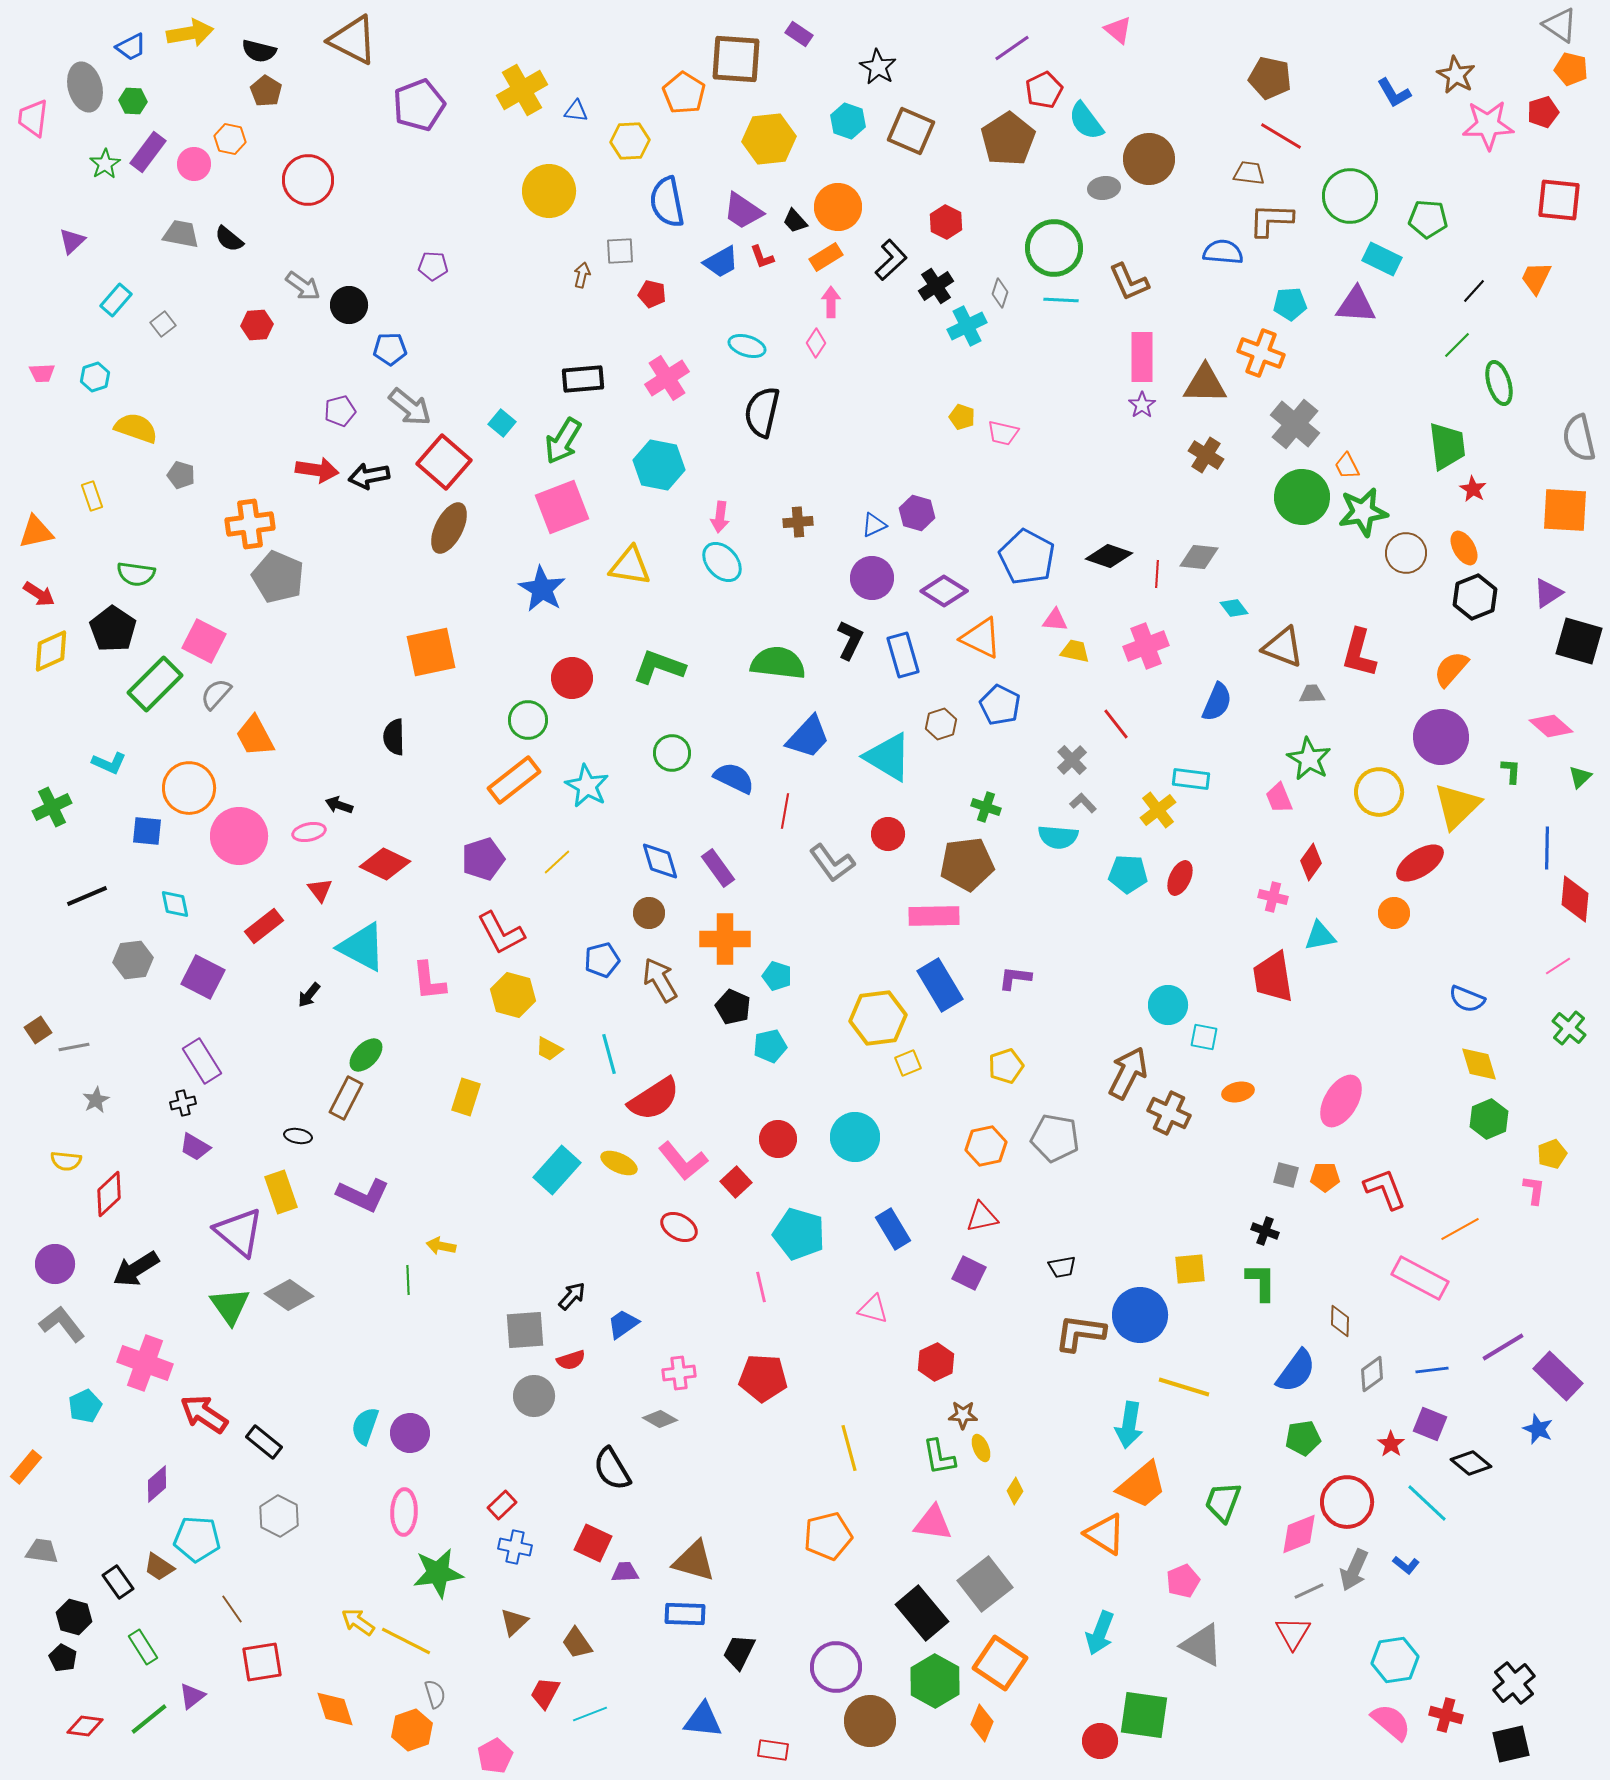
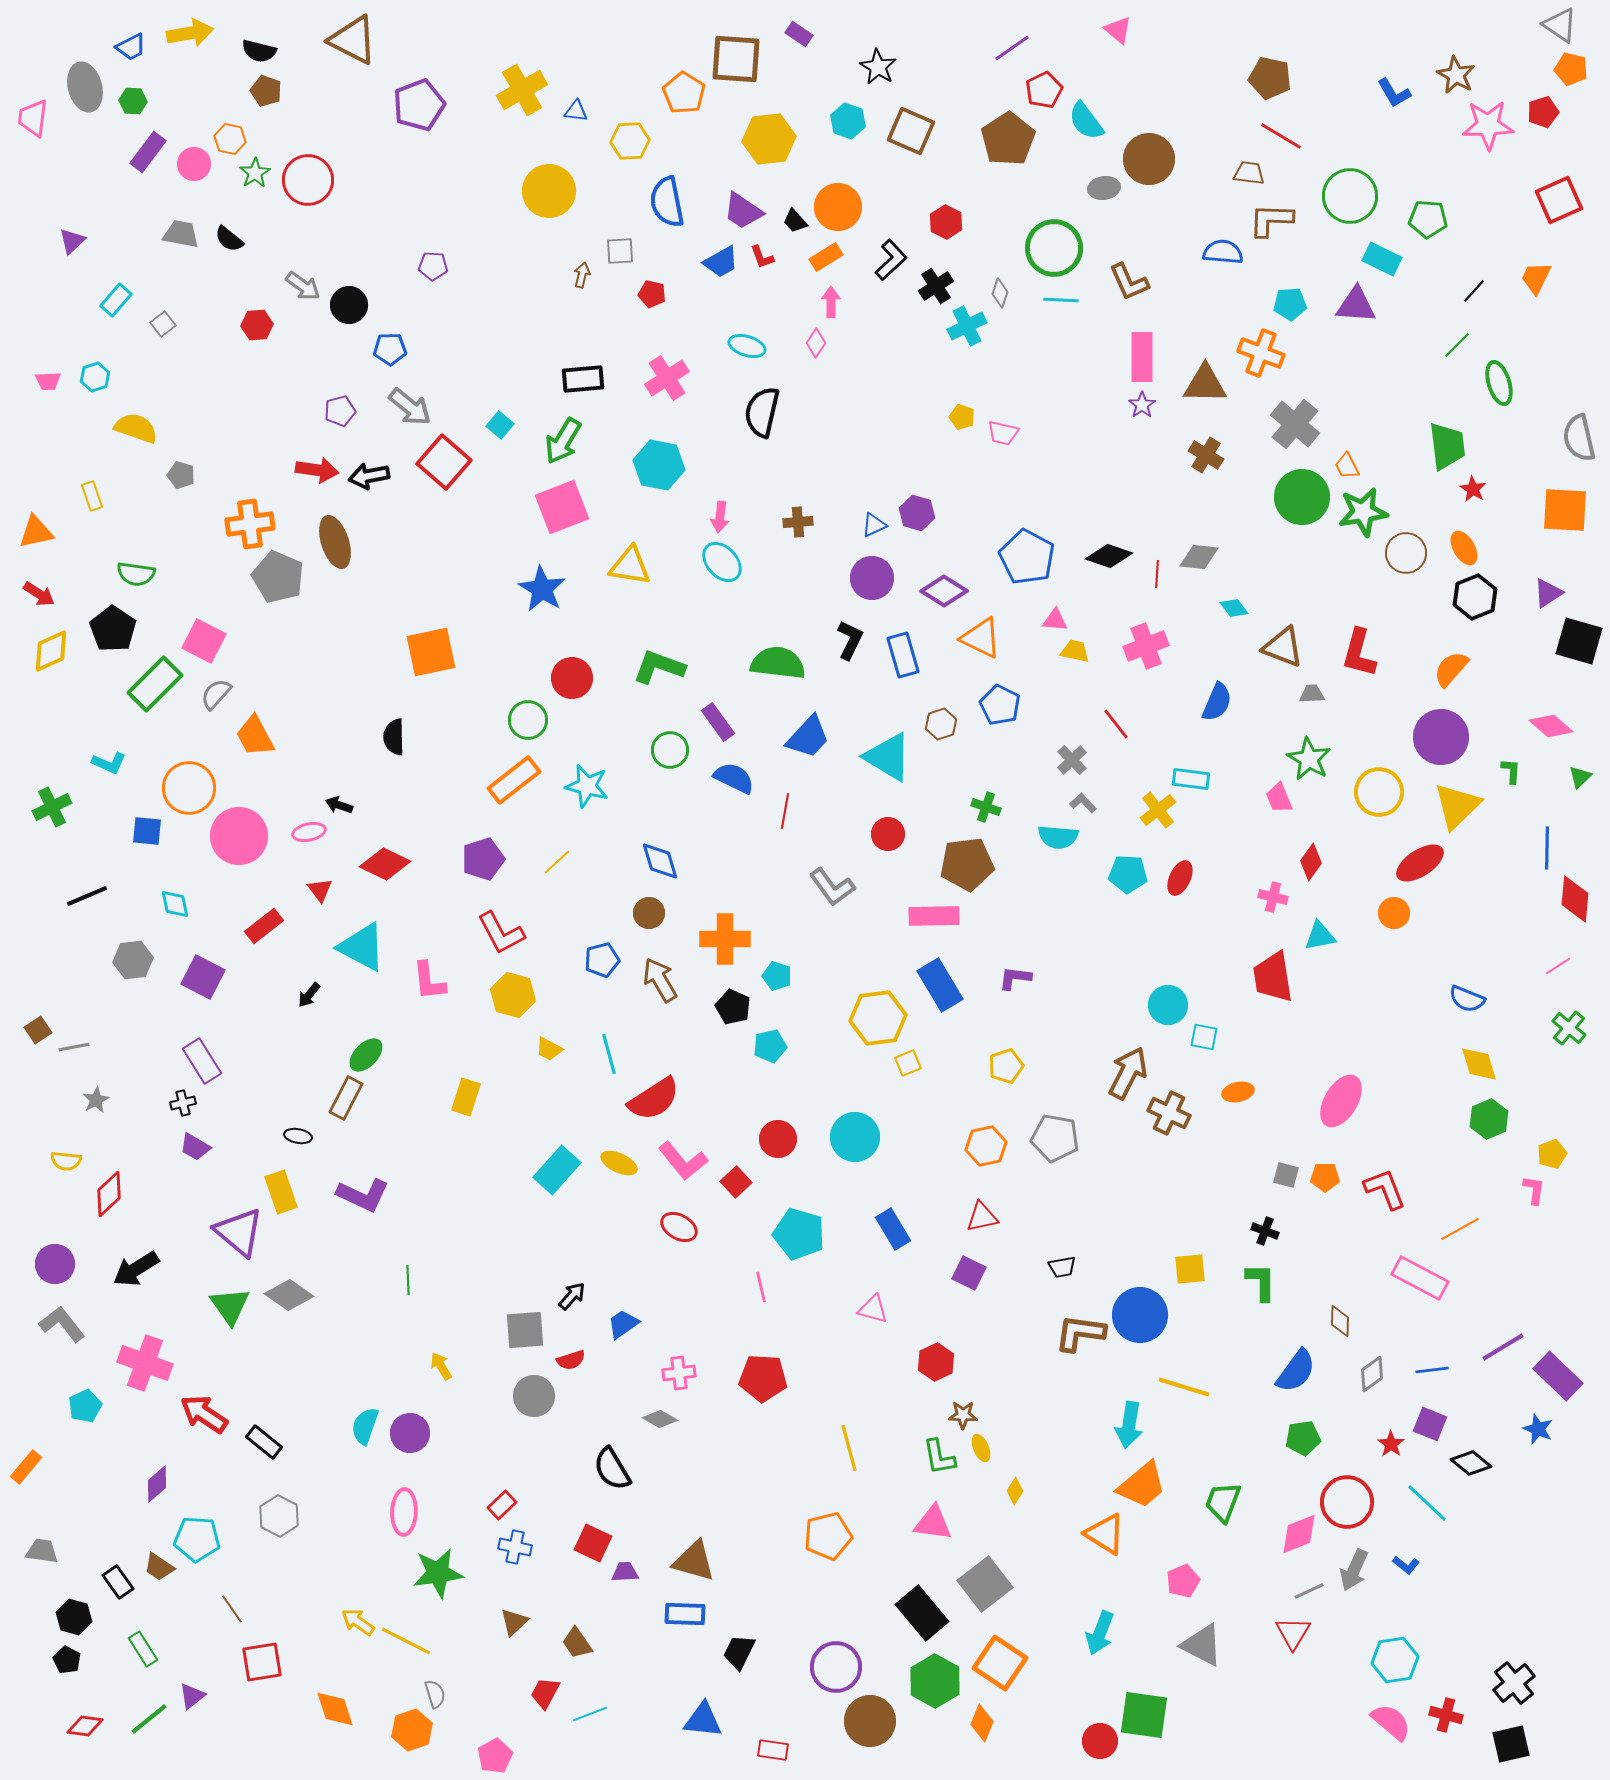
brown pentagon at (266, 91): rotated 12 degrees counterclockwise
green star at (105, 164): moved 150 px right, 9 px down
red square at (1559, 200): rotated 30 degrees counterclockwise
pink trapezoid at (42, 373): moved 6 px right, 8 px down
cyan square at (502, 423): moved 2 px left, 2 px down
brown ellipse at (449, 528): moved 114 px left, 14 px down; rotated 45 degrees counterclockwise
green circle at (672, 753): moved 2 px left, 3 px up
cyan star at (587, 786): rotated 15 degrees counterclockwise
gray L-shape at (832, 863): moved 24 px down
purple rectangle at (718, 868): moved 146 px up
yellow arrow at (441, 1246): moved 120 px down; rotated 48 degrees clockwise
green rectangle at (143, 1647): moved 2 px down
black pentagon at (63, 1658): moved 4 px right, 2 px down
